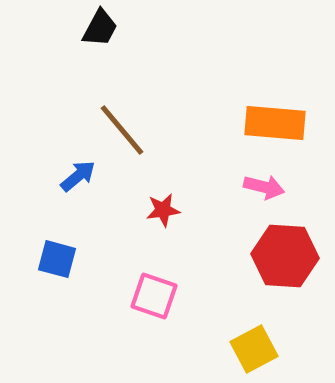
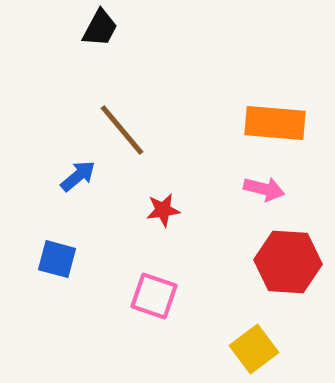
pink arrow: moved 2 px down
red hexagon: moved 3 px right, 6 px down
yellow square: rotated 9 degrees counterclockwise
